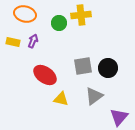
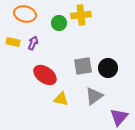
purple arrow: moved 2 px down
